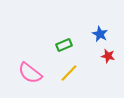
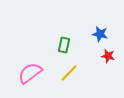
blue star: rotated 14 degrees counterclockwise
green rectangle: rotated 56 degrees counterclockwise
pink semicircle: rotated 105 degrees clockwise
